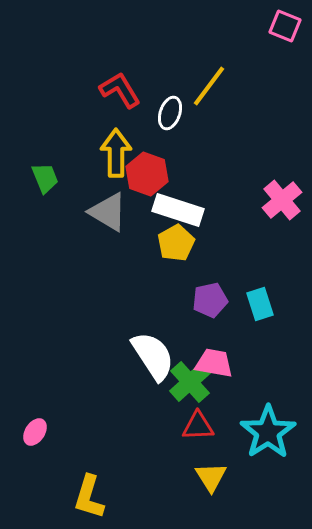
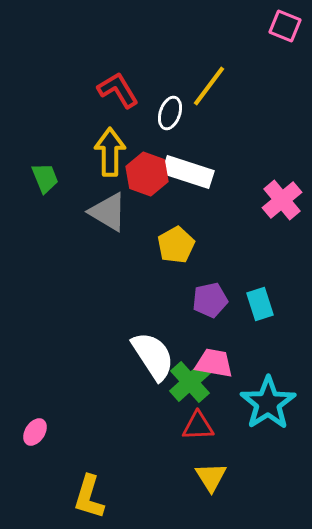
red L-shape: moved 2 px left
yellow arrow: moved 6 px left, 1 px up
white rectangle: moved 10 px right, 38 px up
yellow pentagon: moved 2 px down
cyan star: moved 29 px up
